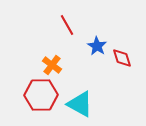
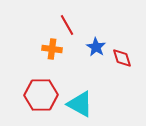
blue star: moved 1 px left, 1 px down
orange cross: moved 16 px up; rotated 30 degrees counterclockwise
